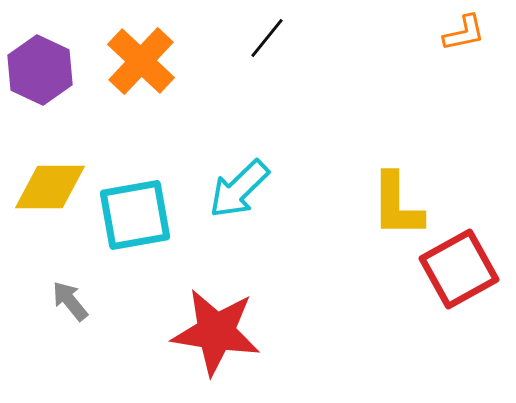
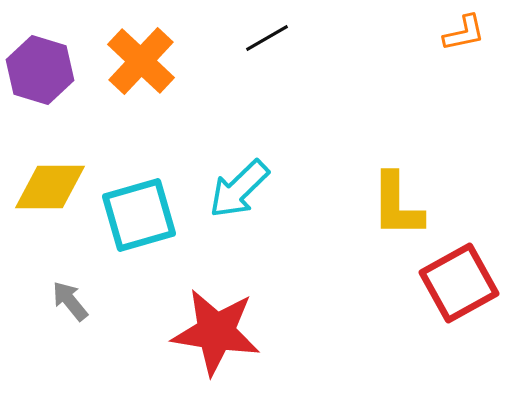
black line: rotated 21 degrees clockwise
purple hexagon: rotated 8 degrees counterclockwise
cyan square: moved 4 px right; rotated 6 degrees counterclockwise
red square: moved 14 px down
